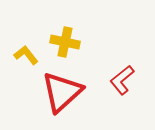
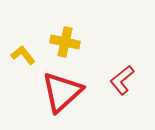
yellow L-shape: moved 3 px left
